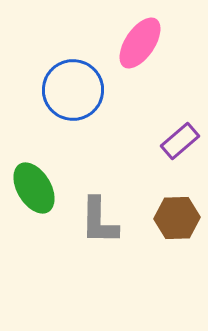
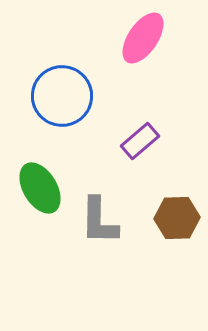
pink ellipse: moved 3 px right, 5 px up
blue circle: moved 11 px left, 6 px down
purple rectangle: moved 40 px left
green ellipse: moved 6 px right
